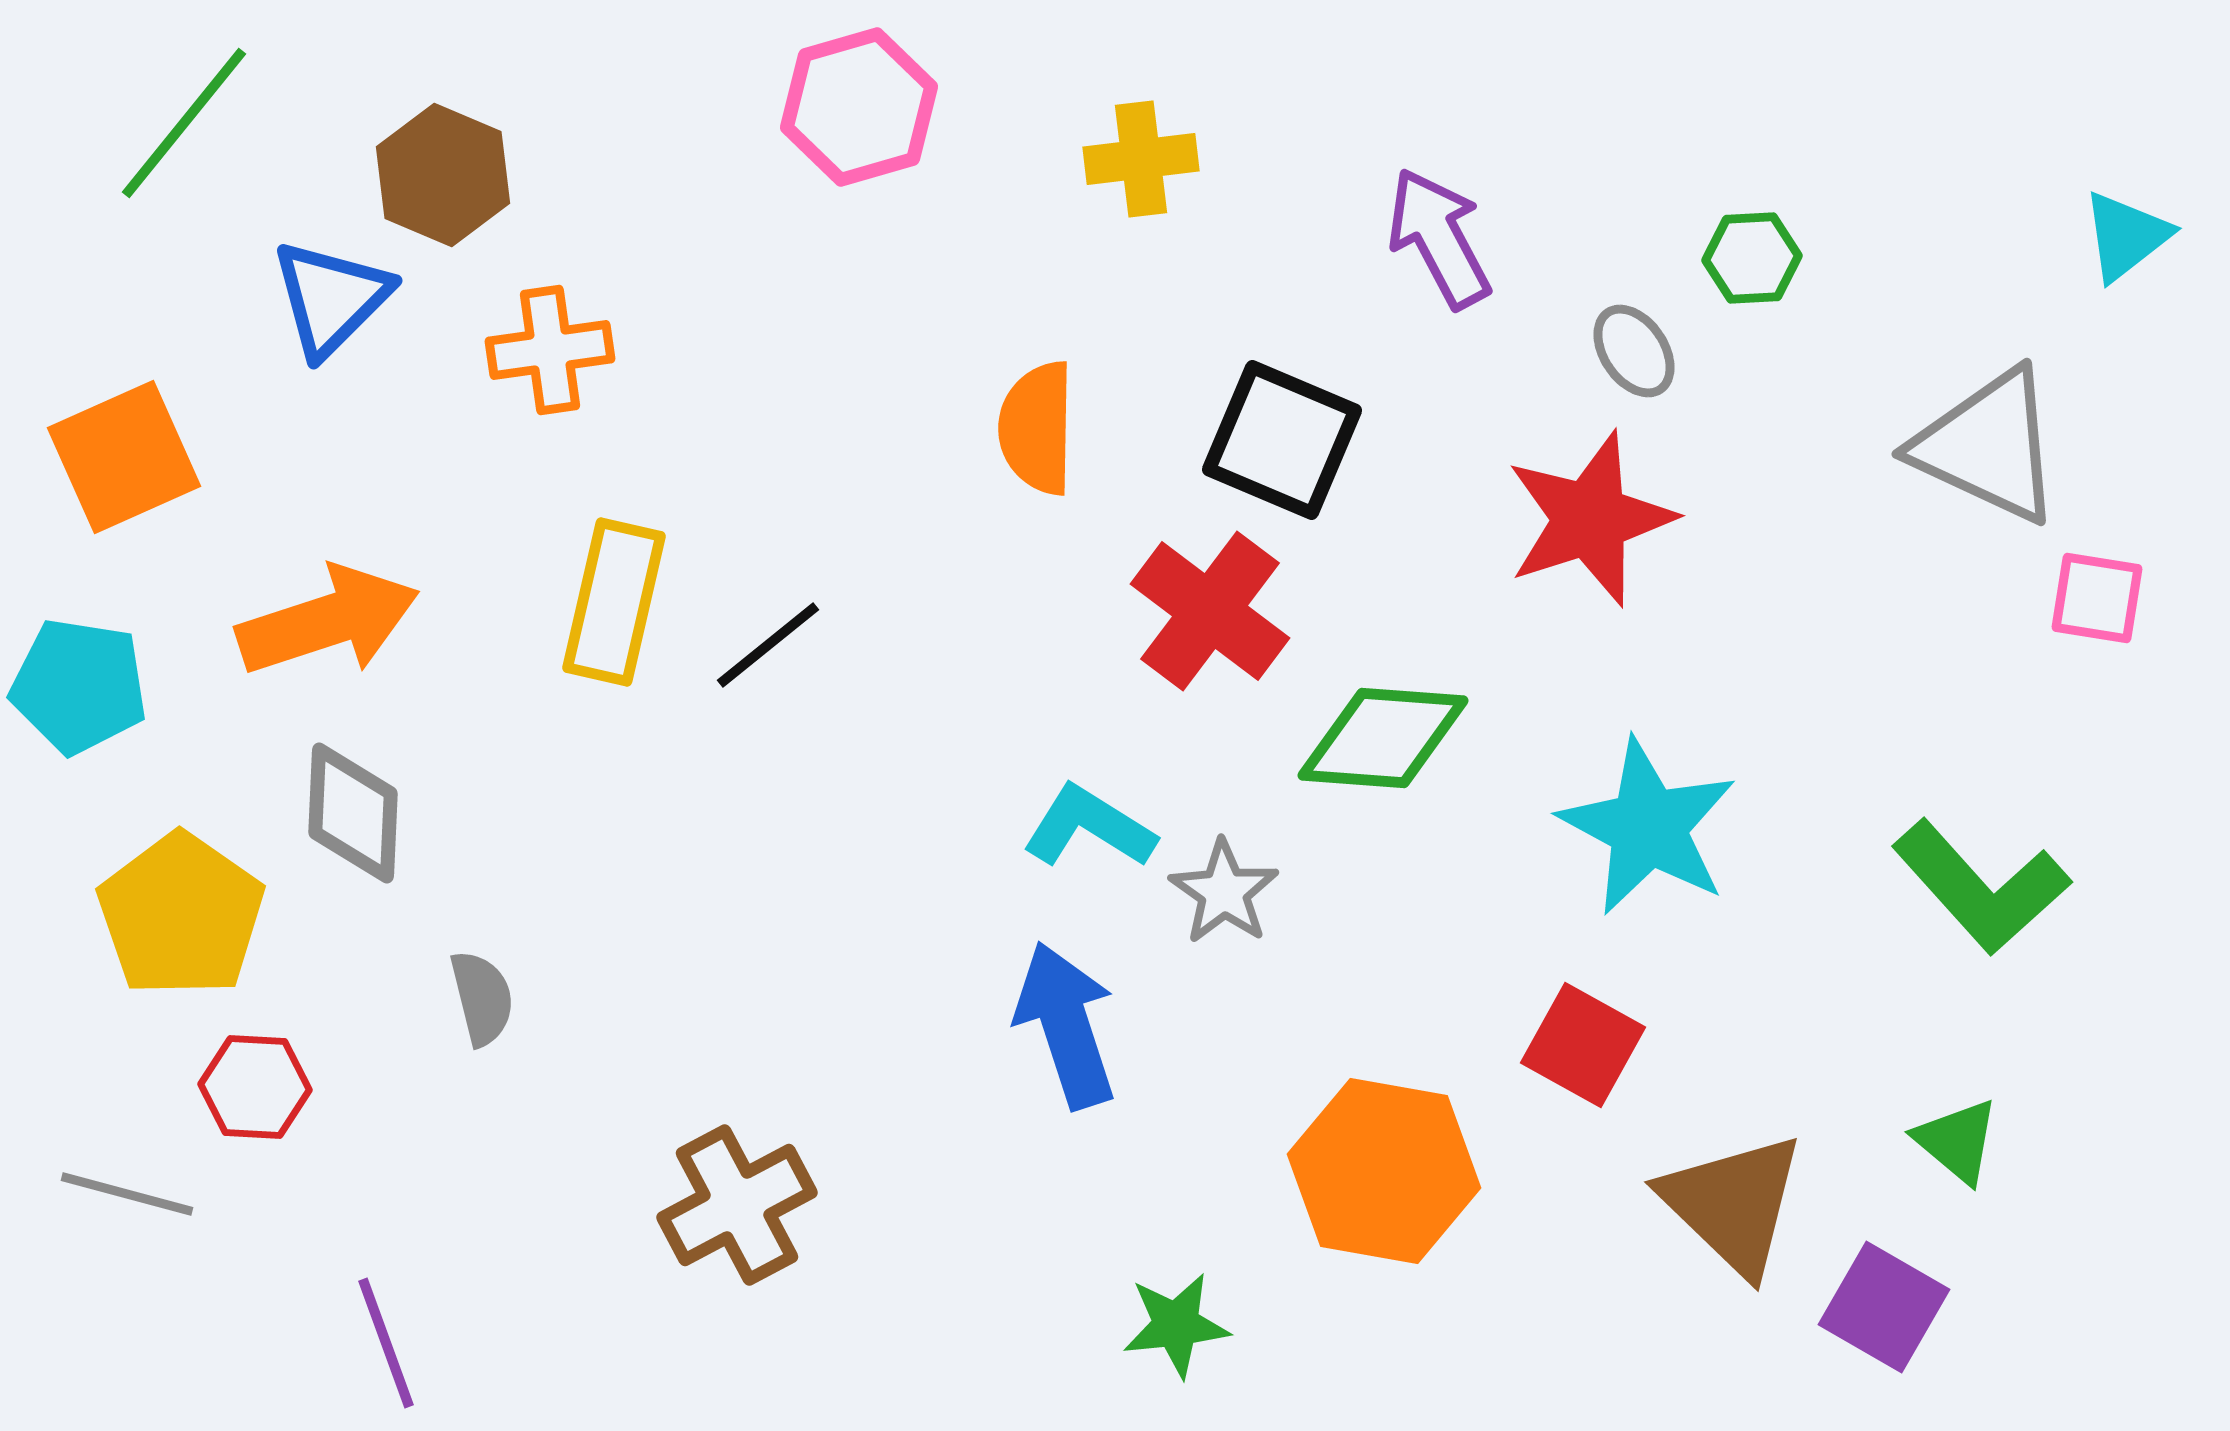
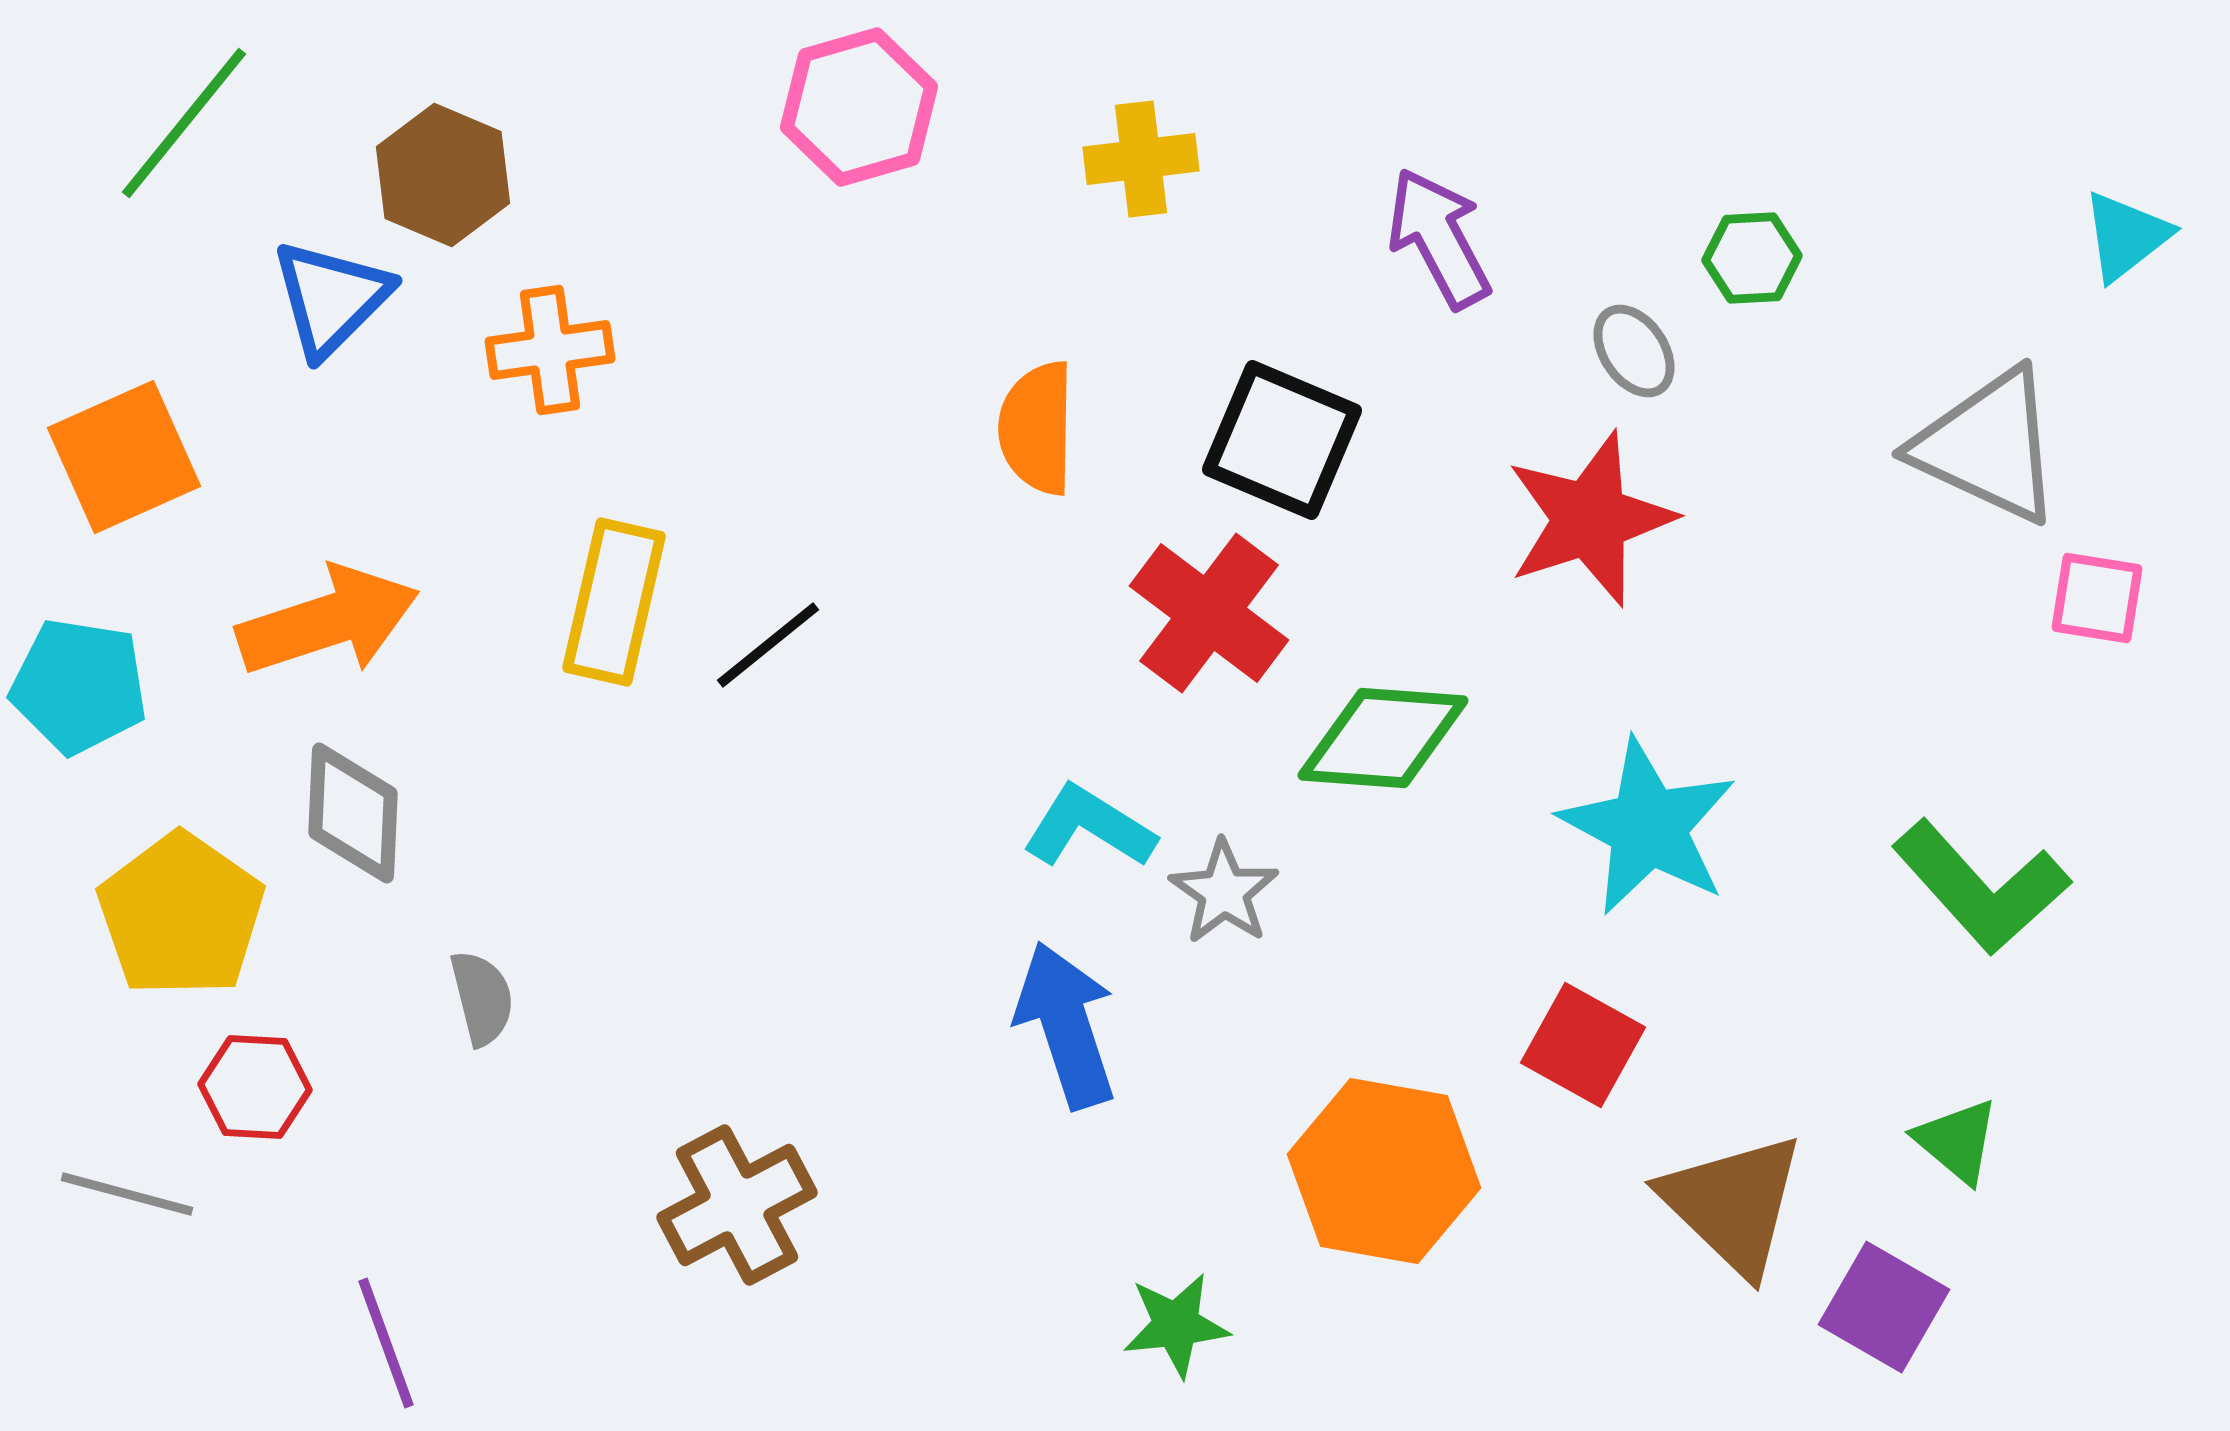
red cross: moved 1 px left, 2 px down
